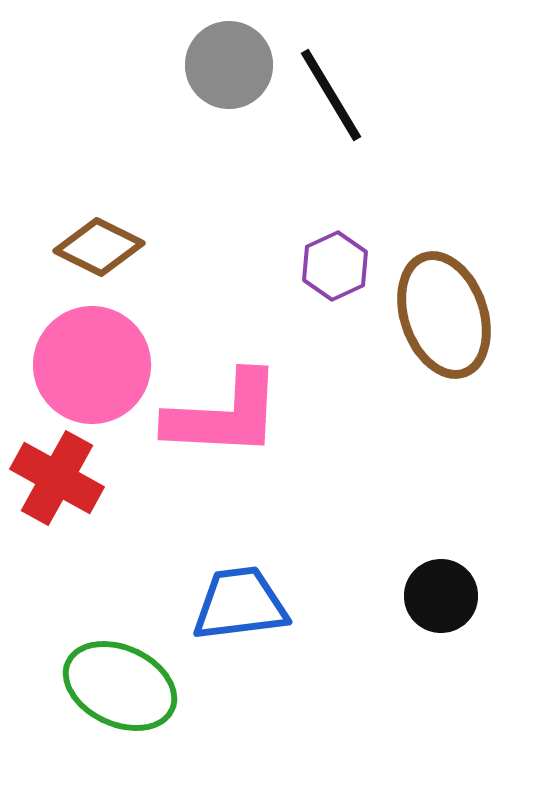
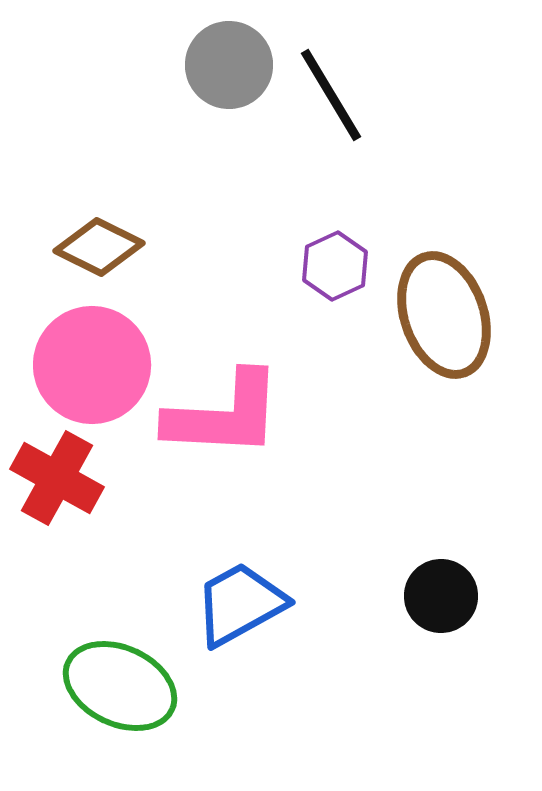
blue trapezoid: rotated 22 degrees counterclockwise
